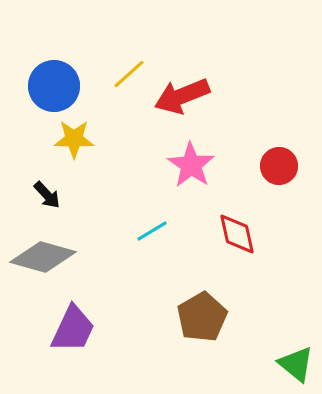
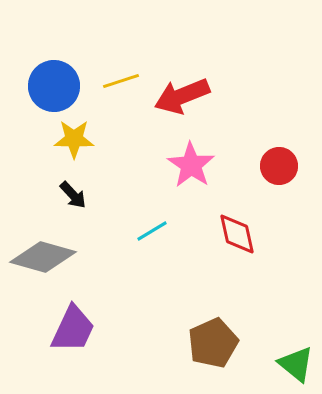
yellow line: moved 8 px left, 7 px down; rotated 24 degrees clockwise
black arrow: moved 26 px right
brown pentagon: moved 11 px right, 26 px down; rotated 6 degrees clockwise
